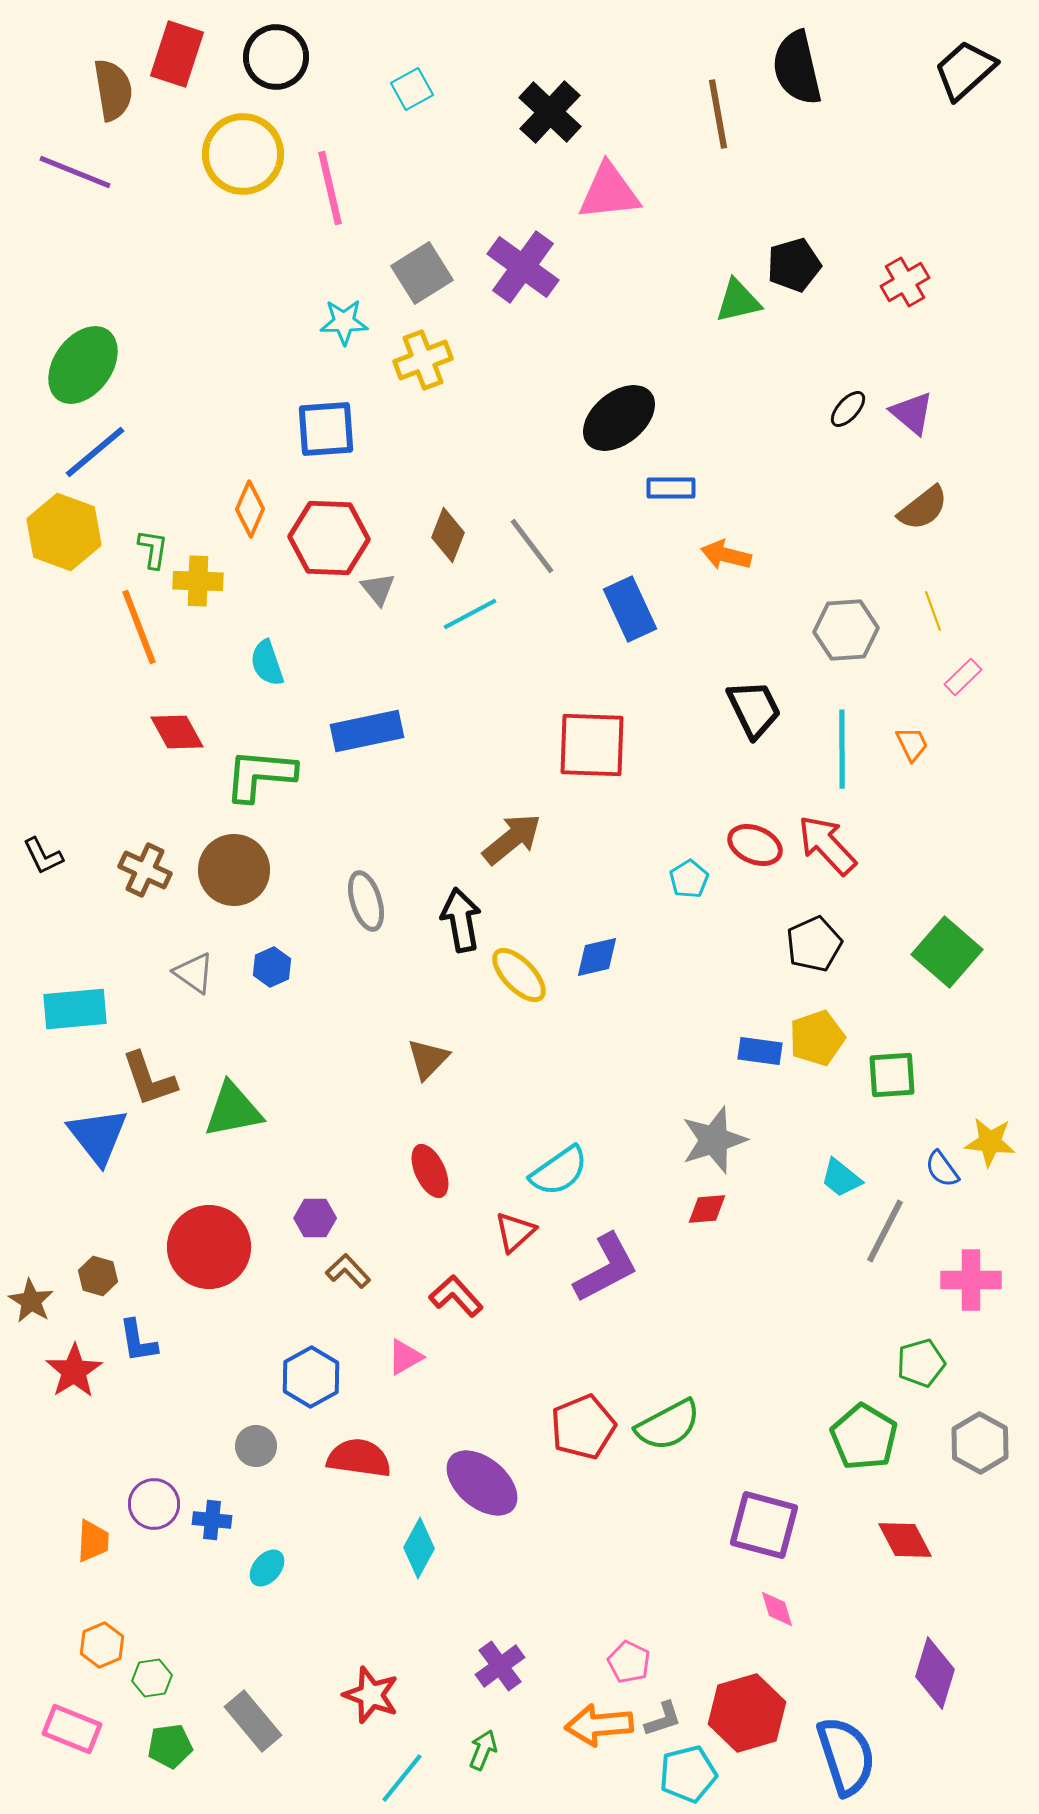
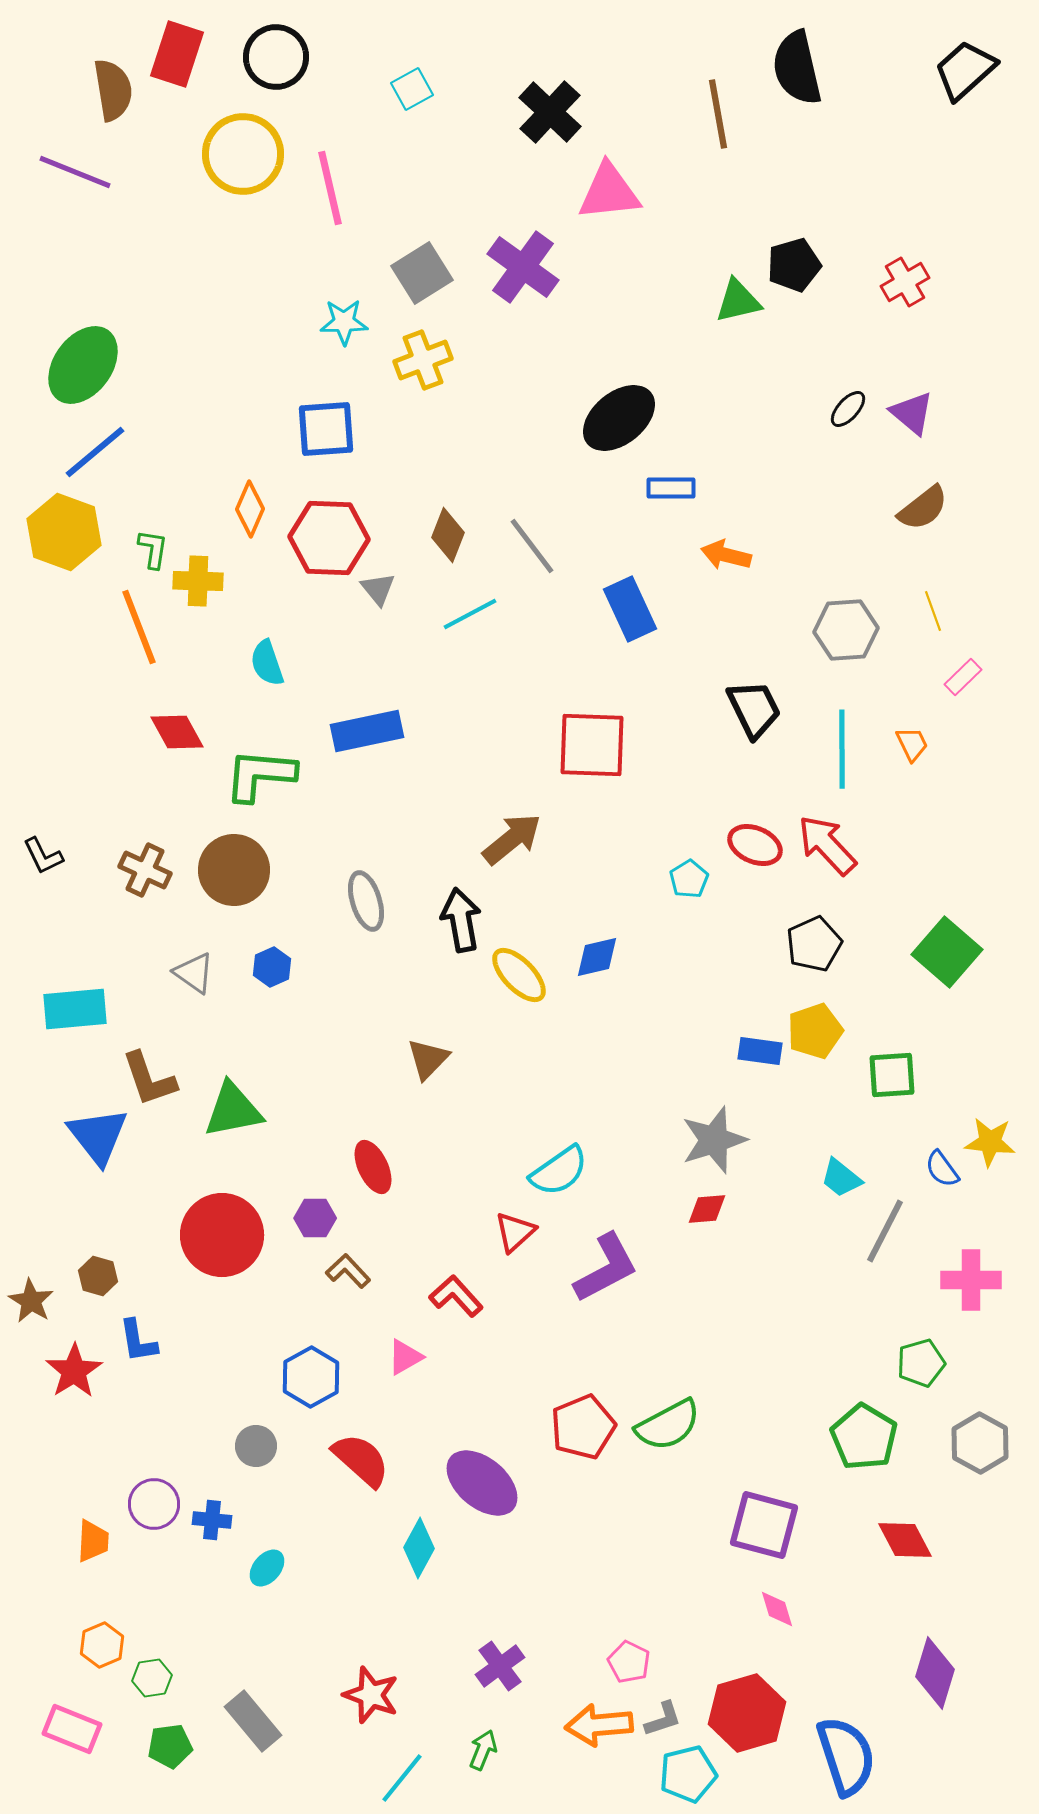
yellow pentagon at (817, 1038): moved 2 px left, 7 px up
red ellipse at (430, 1171): moved 57 px left, 4 px up
red circle at (209, 1247): moved 13 px right, 12 px up
red semicircle at (359, 1458): moved 2 px right, 2 px down; rotated 34 degrees clockwise
